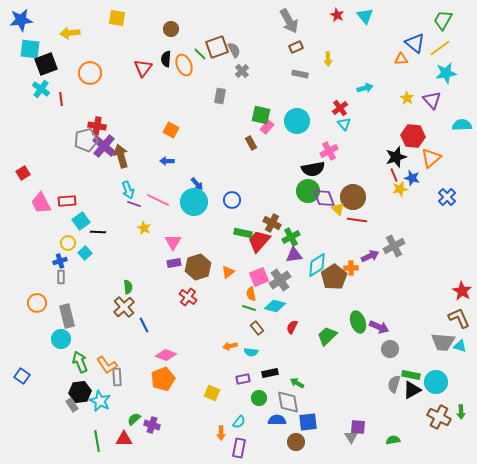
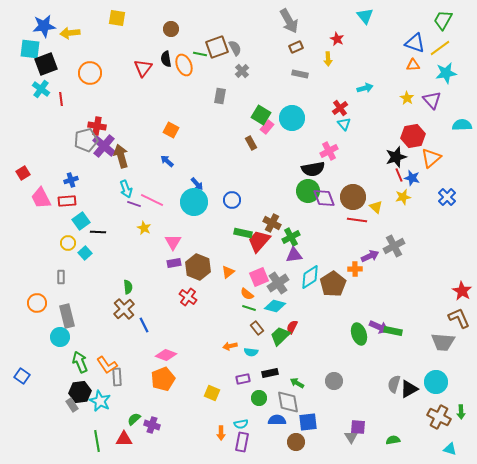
red star at (337, 15): moved 24 px down
blue star at (21, 20): moved 23 px right, 6 px down
blue triangle at (415, 43): rotated 20 degrees counterclockwise
gray semicircle at (234, 50): moved 1 px right, 2 px up
green line at (200, 54): rotated 32 degrees counterclockwise
black semicircle at (166, 59): rotated 14 degrees counterclockwise
orange triangle at (401, 59): moved 12 px right, 6 px down
green square at (261, 115): rotated 18 degrees clockwise
cyan circle at (297, 121): moved 5 px left, 3 px up
red hexagon at (413, 136): rotated 15 degrees counterclockwise
blue arrow at (167, 161): rotated 40 degrees clockwise
red line at (394, 175): moved 5 px right
yellow star at (400, 189): moved 3 px right, 8 px down
cyan arrow at (128, 190): moved 2 px left, 1 px up
pink line at (158, 200): moved 6 px left
pink trapezoid at (41, 203): moved 5 px up
yellow triangle at (338, 209): moved 38 px right, 2 px up
blue cross at (60, 261): moved 11 px right, 81 px up
cyan diamond at (317, 265): moved 7 px left, 12 px down
brown hexagon at (198, 267): rotated 20 degrees counterclockwise
orange cross at (351, 268): moved 4 px right, 1 px down
brown pentagon at (334, 277): moved 1 px left, 7 px down
gray cross at (280, 280): moved 2 px left, 3 px down
orange semicircle at (251, 294): moved 4 px left; rotated 40 degrees counterclockwise
brown cross at (124, 307): moved 2 px down
green ellipse at (358, 322): moved 1 px right, 12 px down
green trapezoid at (327, 336): moved 47 px left
cyan circle at (61, 339): moved 1 px left, 2 px up
cyan triangle at (460, 346): moved 10 px left, 103 px down
gray circle at (390, 349): moved 56 px left, 32 px down
green rectangle at (411, 375): moved 18 px left, 44 px up
black triangle at (412, 390): moved 3 px left, 1 px up
cyan semicircle at (239, 422): moved 2 px right, 2 px down; rotated 40 degrees clockwise
purple rectangle at (239, 448): moved 3 px right, 6 px up
